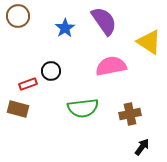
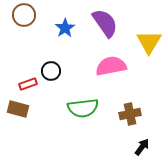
brown circle: moved 6 px right, 1 px up
purple semicircle: moved 1 px right, 2 px down
yellow triangle: rotated 28 degrees clockwise
